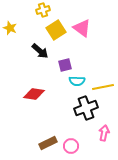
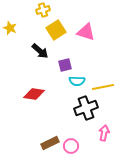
pink triangle: moved 4 px right, 4 px down; rotated 18 degrees counterclockwise
brown rectangle: moved 2 px right
